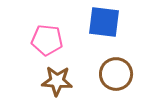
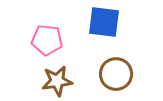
brown star: rotated 12 degrees counterclockwise
